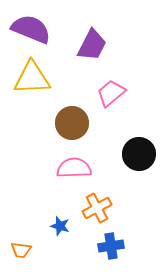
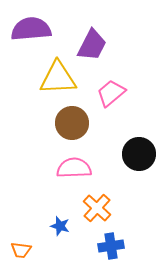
purple semicircle: rotated 27 degrees counterclockwise
yellow triangle: moved 26 px right
orange cross: rotated 20 degrees counterclockwise
